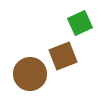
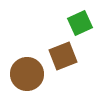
brown circle: moved 3 px left
